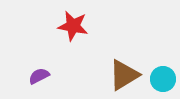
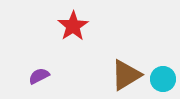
red star: rotated 28 degrees clockwise
brown triangle: moved 2 px right
